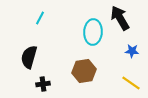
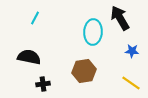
cyan line: moved 5 px left
black semicircle: rotated 85 degrees clockwise
